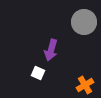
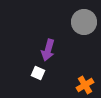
purple arrow: moved 3 px left
